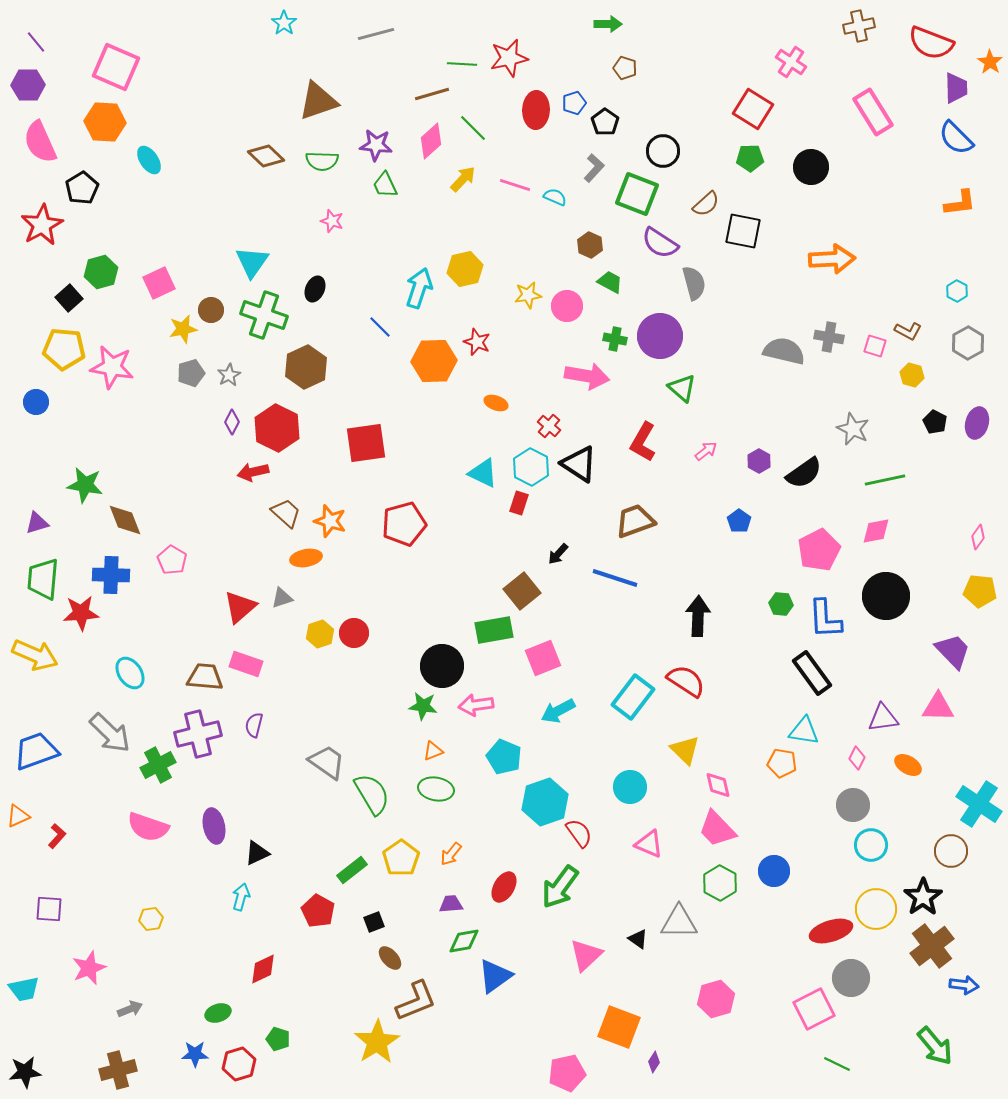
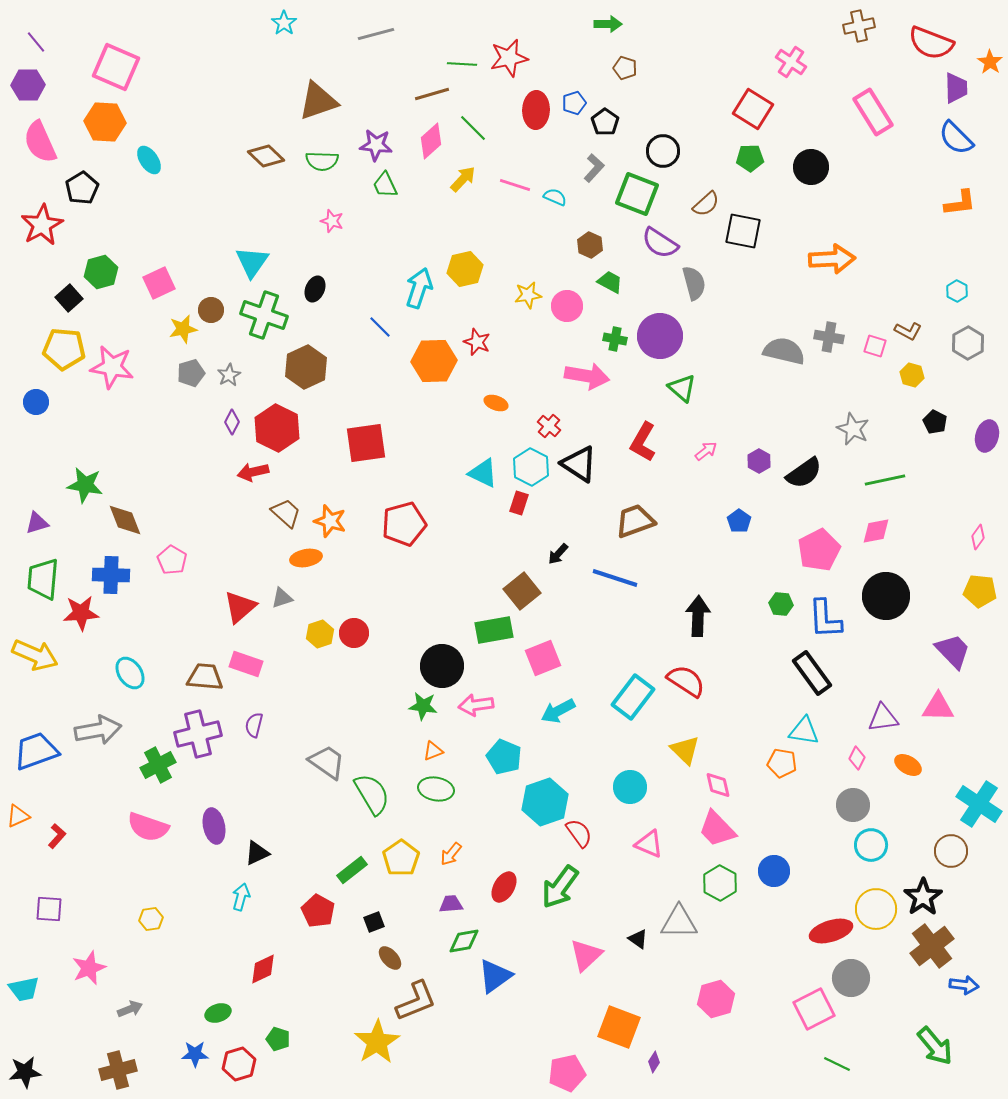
purple ellipse at (977, 423): moved 10 px right, 13 px down
gray arrow at (110, 733): moved 12 px left, 3 px up; rotated 54 degrees counterclockwise
